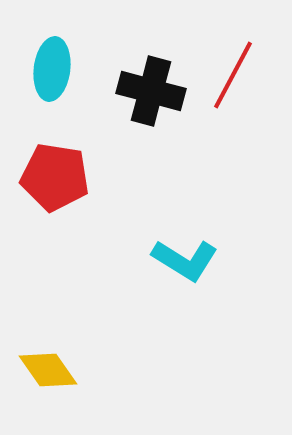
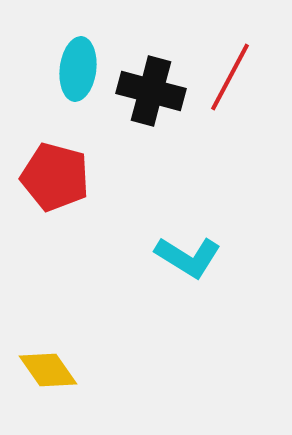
cyan ellipse: moved 26 px right
red line: moved 3 px left, 2 px down
red pentagon: rotated 6 degrees clockwise
cyan L-shape: moved 3 px right, 3 px up
